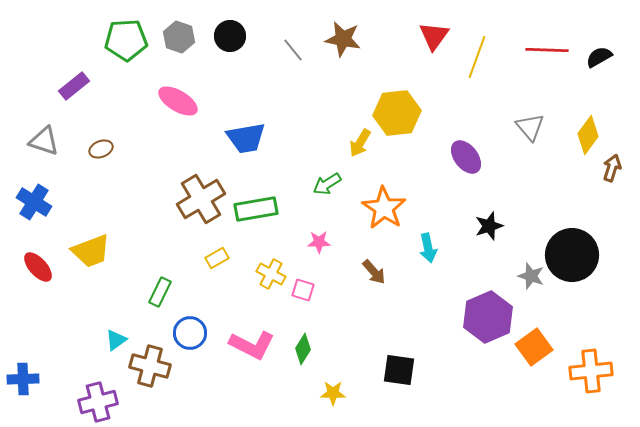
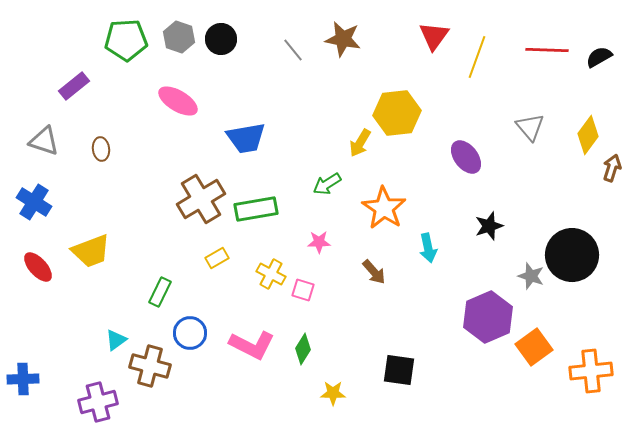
black circle at (230, 36): moved 9 px left, 3 px down
brown ellipse at (101, 149): rotated 75 degrees counterclockwise
